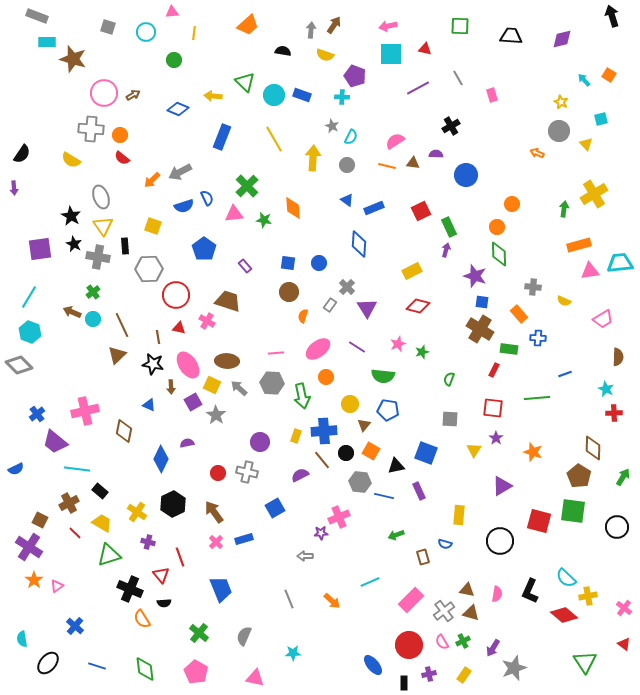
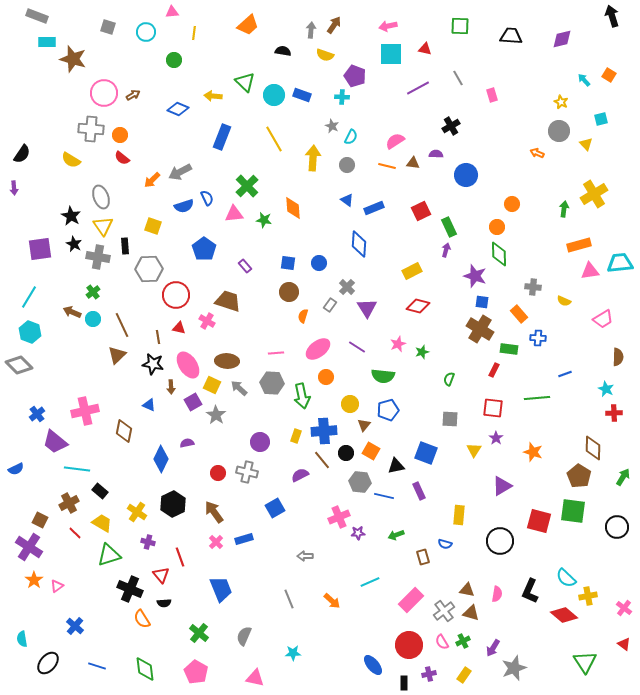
blue pentagon at (388, 410): rotated 25 degrees counterclockwise
purple star at (321, 533): moved 37 px right
